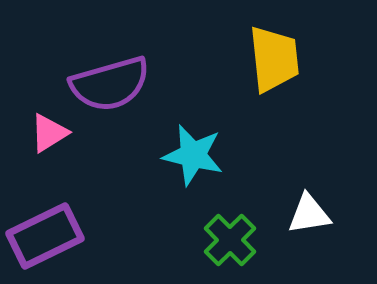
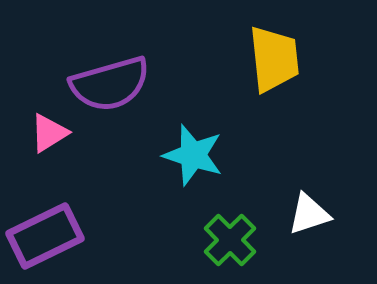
cyan star: rotated 4 degrees clockwise
white triangle: rotated 9 degrees counterclockwise
